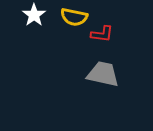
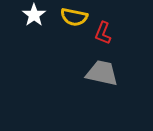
red L-shape: moved 1 px right, 1 px up; rotated 105 degrees clockwise
gray trapezoid: moved 1 px left, 1 px up
